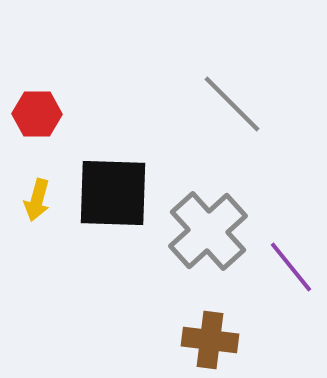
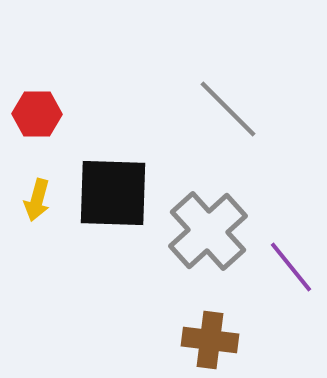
gray line: moved 4 px left, 5 px down
